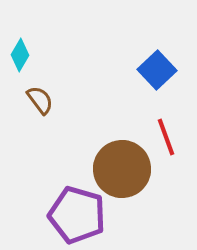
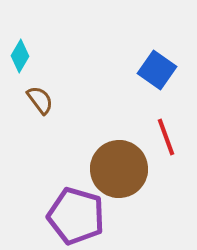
cyan diamond: moved 1 px down
blue square: rotated 12 degrees counterclockwise
brown circle: moved 3 px left
purple pentagon: moved 1 px left, 1 px down
